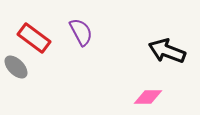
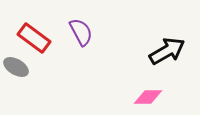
black arrow: rotated 129 degrees clockwise
gray ellipse: rotated 15 degrees counterclockwise
